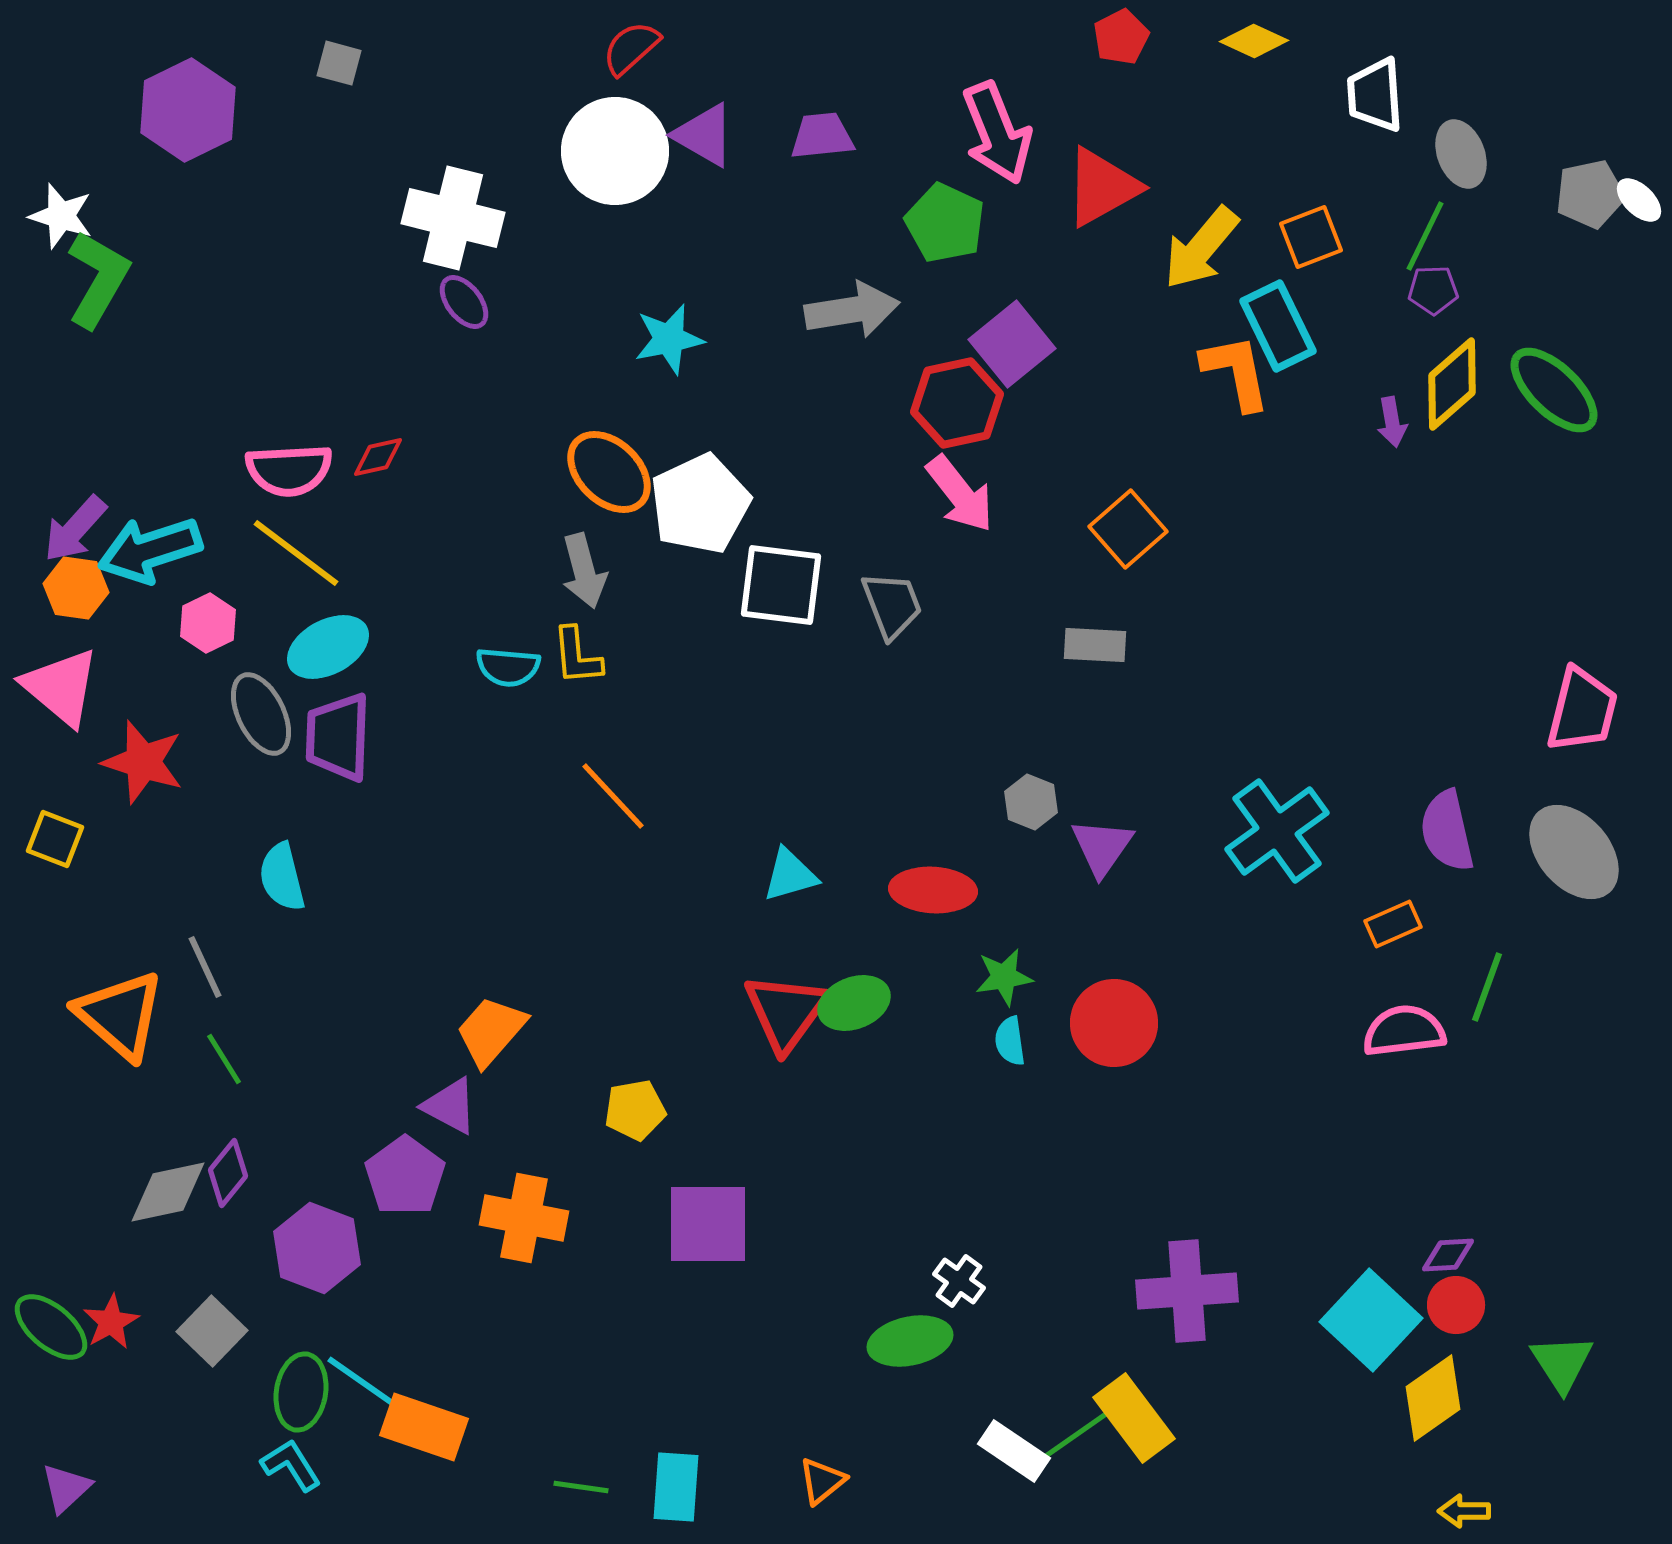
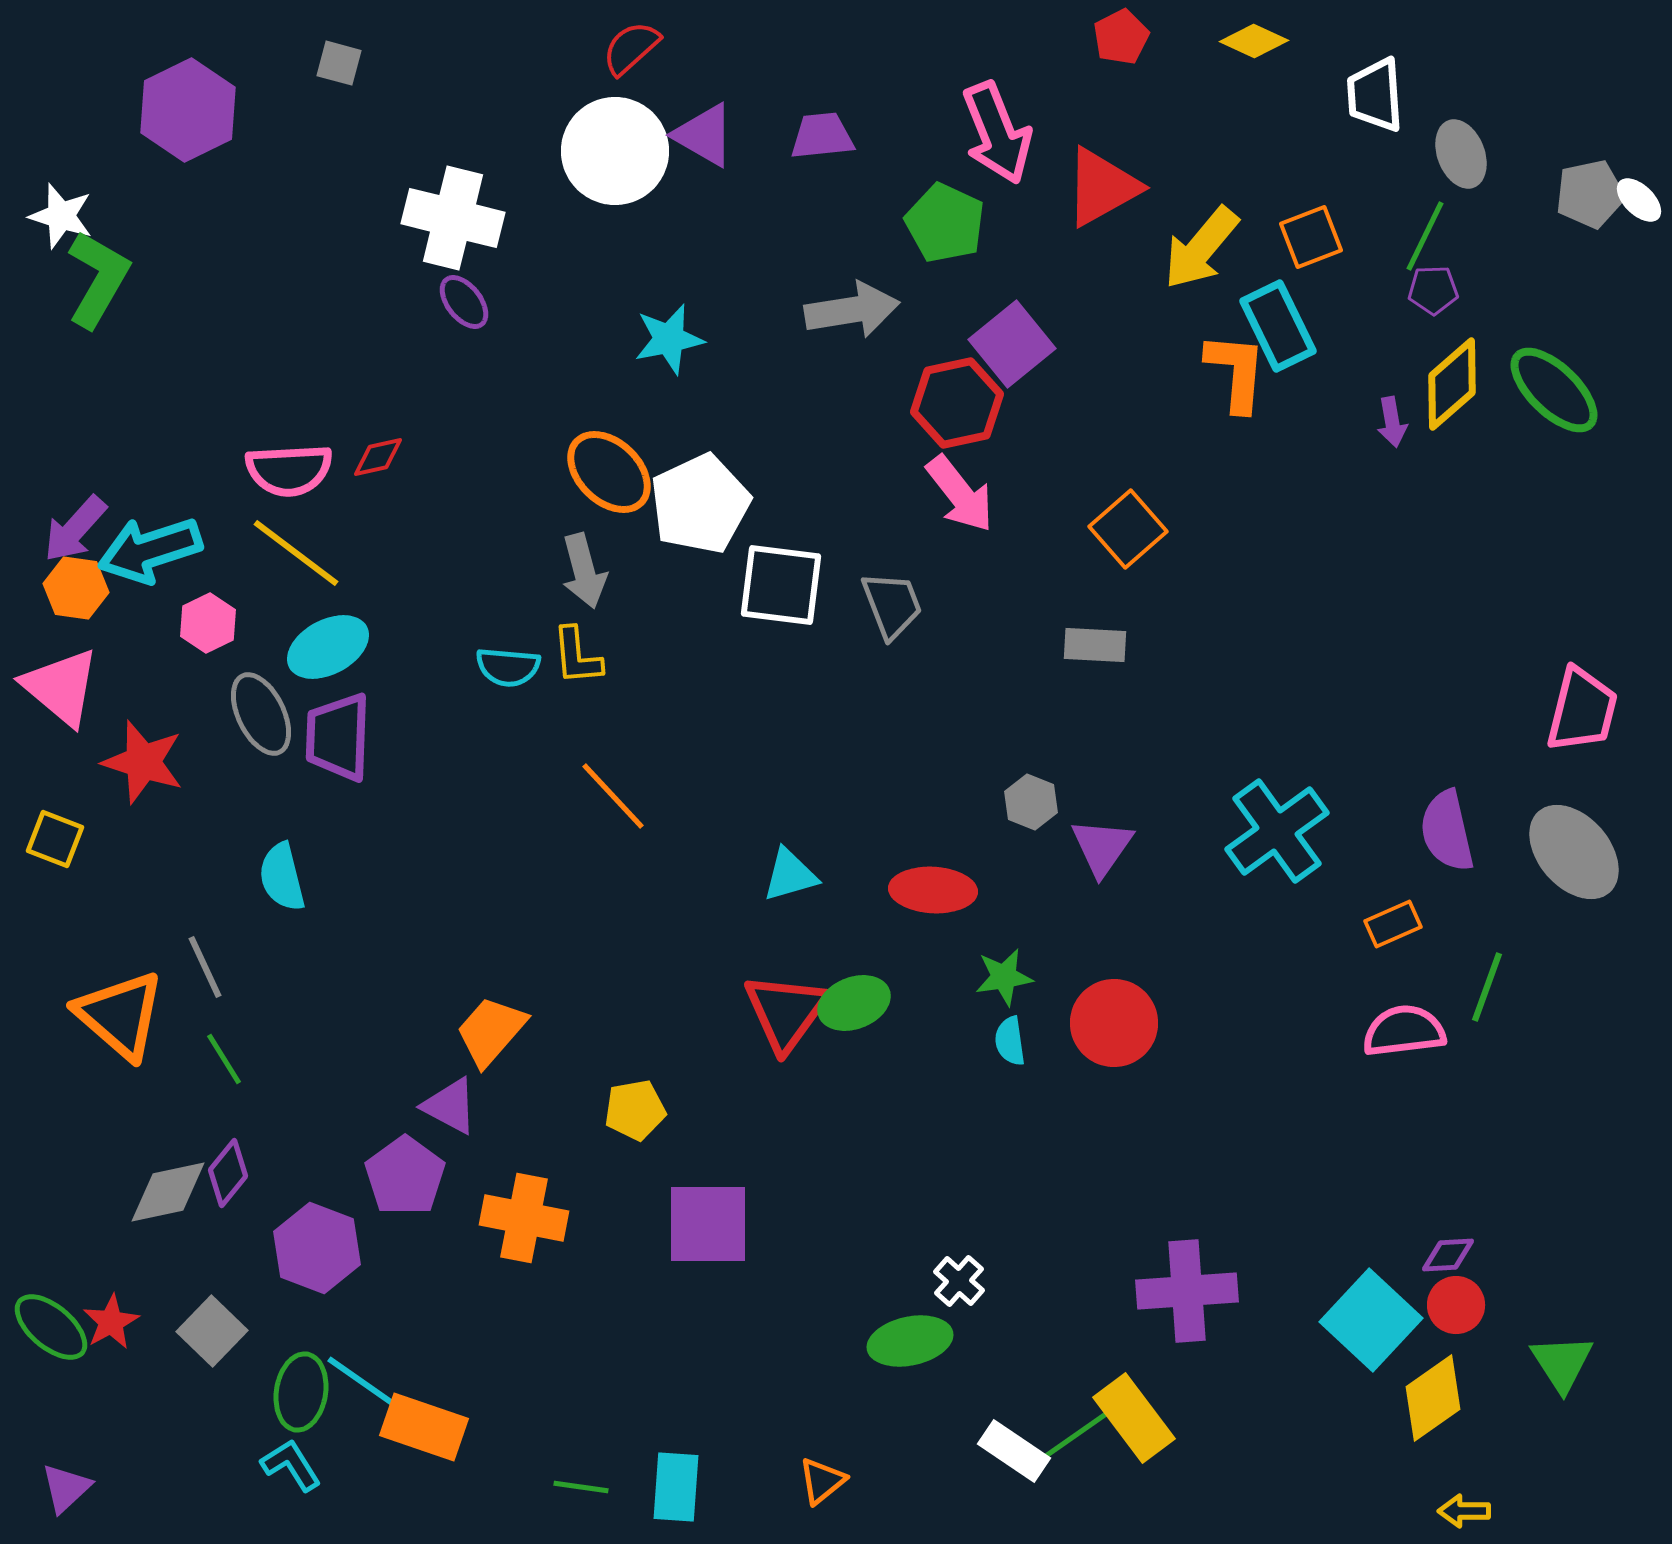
orange L-shape at (1236, 372): rotated 16 degrees clockwise
white cross at (959, 1281): rotated 6 degrees clockwise
